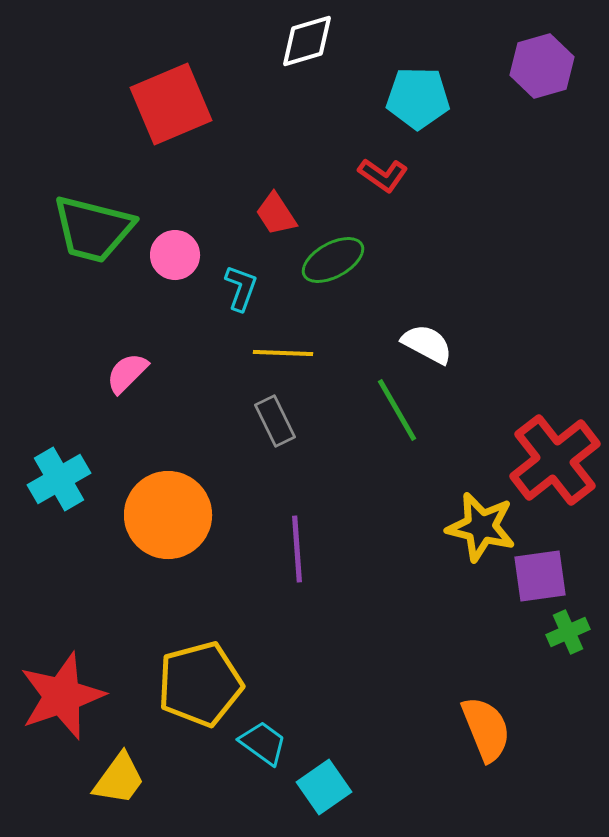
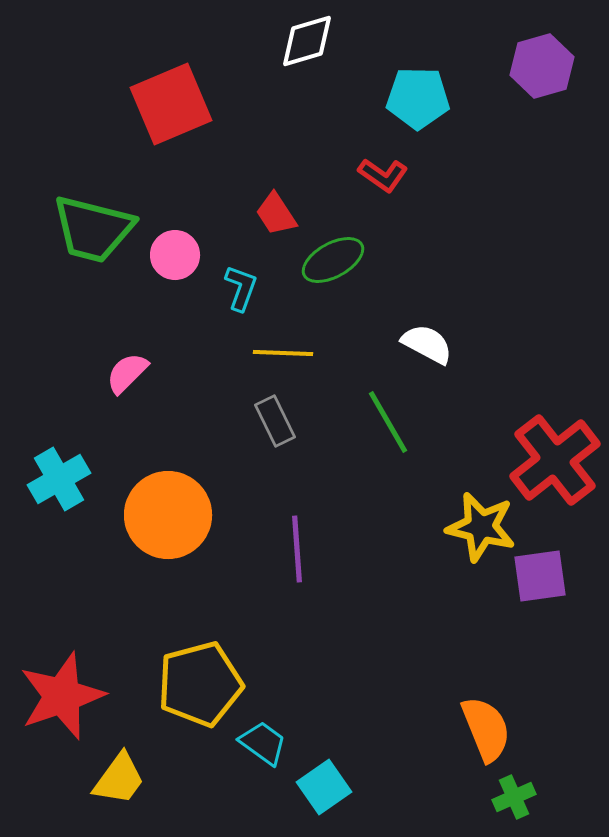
green line: moved 9 px left, 12 px down
green cross: moved 54 px left, 165 px down
